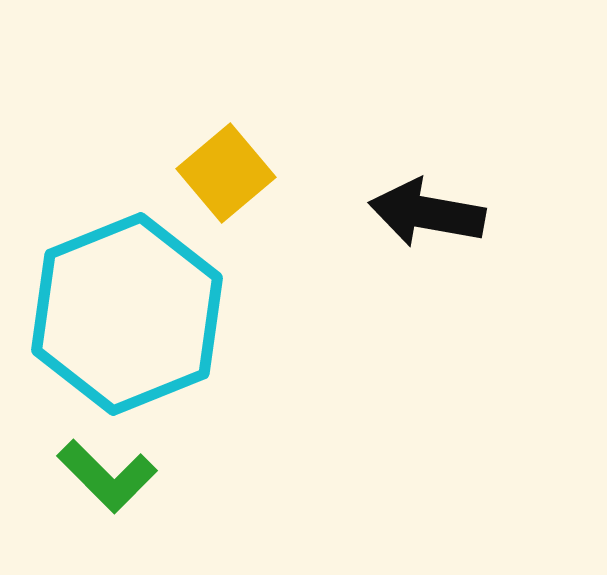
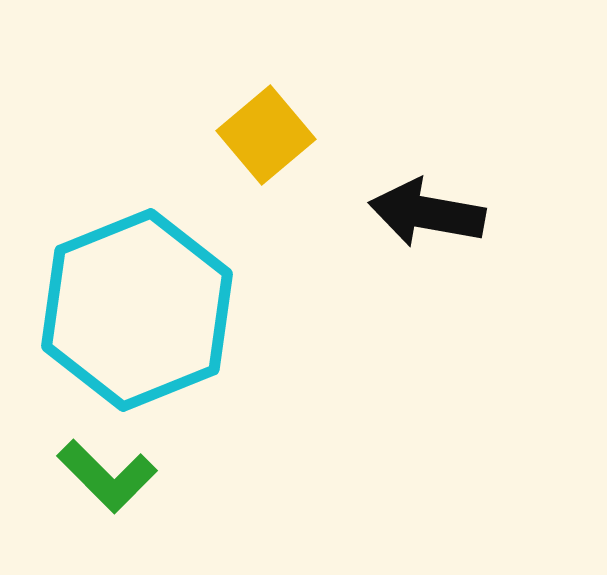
yellow square: moved 40 px right, 38 px up
cyan hexagon: moved 10 px right, 4 px up
